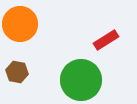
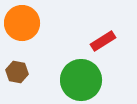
orange circle: moved 2 px right, 1 px up
red rectangle: moved 3 px left, 1 px down
